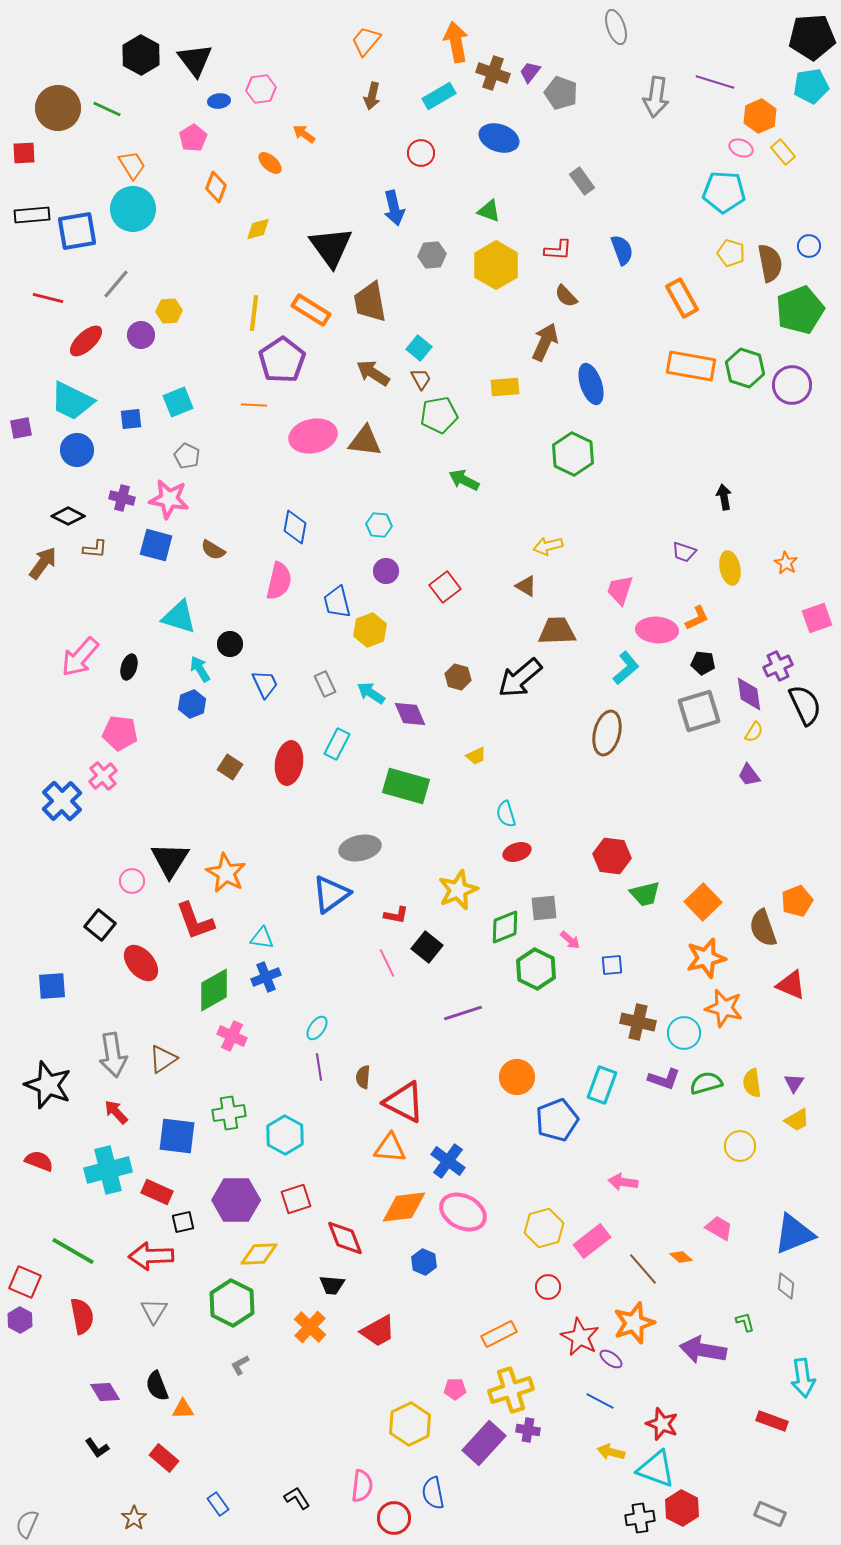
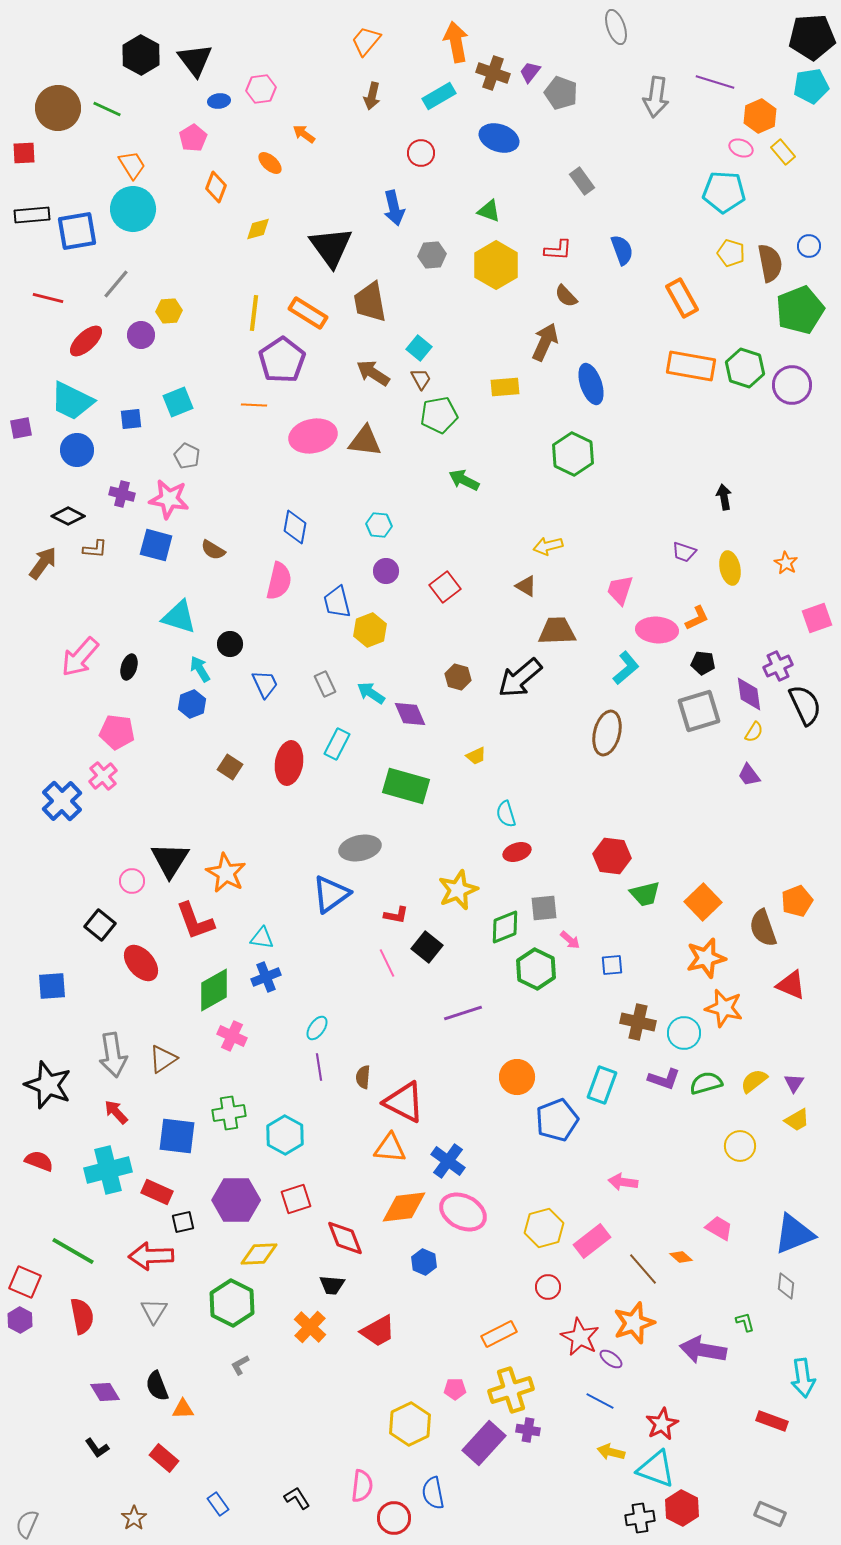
orange rectangle at (311, 310): moved 3 px left, 3 px down
purple cross at (122, 498): moved 4 px up
pink pentagon at (120, 733): moved 3 px left, 1 px up
yellow semicircle at (752, 1083): moved 2 px right, 2 px up; rotated 60 degrees clockwise
red star at (662, 1424): rotated 24 degrees clockwise
